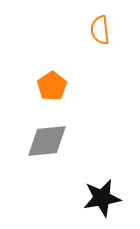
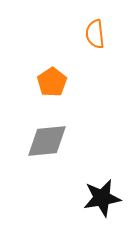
orange semicircle: moved 5 px left, 4 px down
orange pentagon: moved 4 px up
